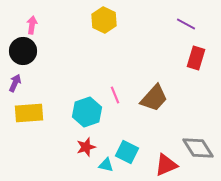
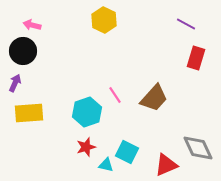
pink arrow: rotated 84 degrees counterclockwise
pink line: rotated 12 degrees counterclockwise
gray diamond: rotated 8 degrees clockwise
